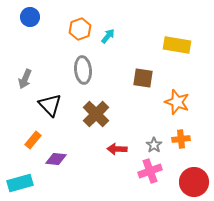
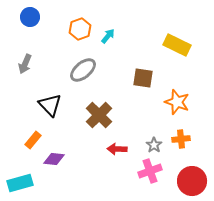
yellow rectangle: rotated 16 degrees clockwise
gray ellipse: rotated 56 degrees clockwise
gray arrow: moved 15 px up
brown cross: moved 3 px right, 1 px down
purple diamond: moved 2 px left
red circle: moved 2 px left, 1 px up
